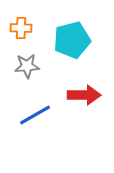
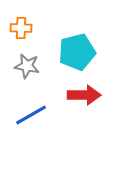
cyan pentagon: moved 5 px right, 12 px down
gray star: rotated 15 degrees clockwise
blue line: moved 4 px left
